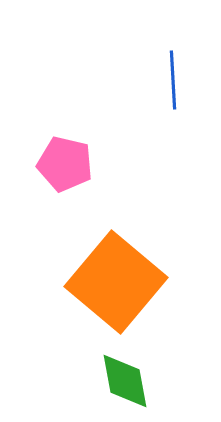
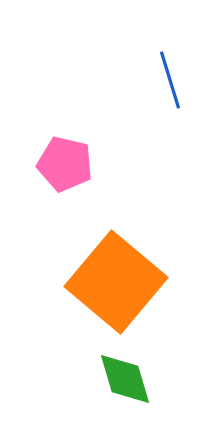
blue line: moved 3 px left; rotated 14 degrees counterclockwise
green diamond: moved 2 px up; rotated 6 degrees counterclockwise
